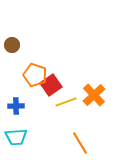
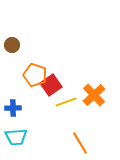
blue cross: moved 3 px left, 2 px down
